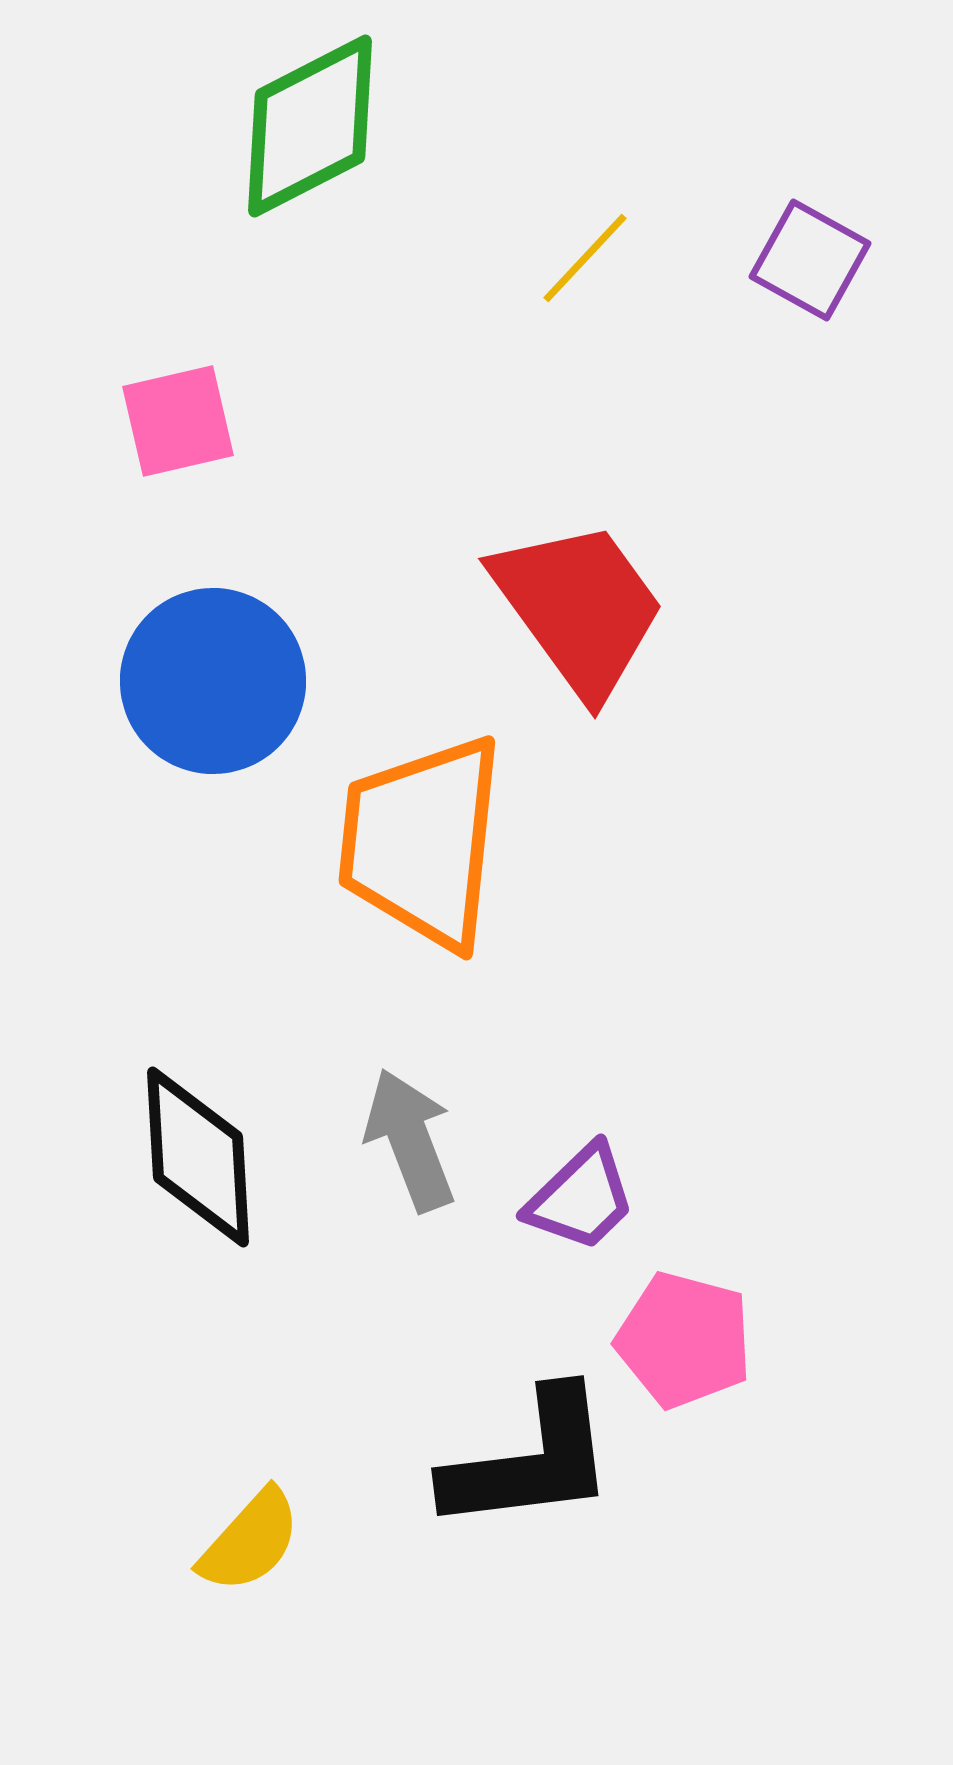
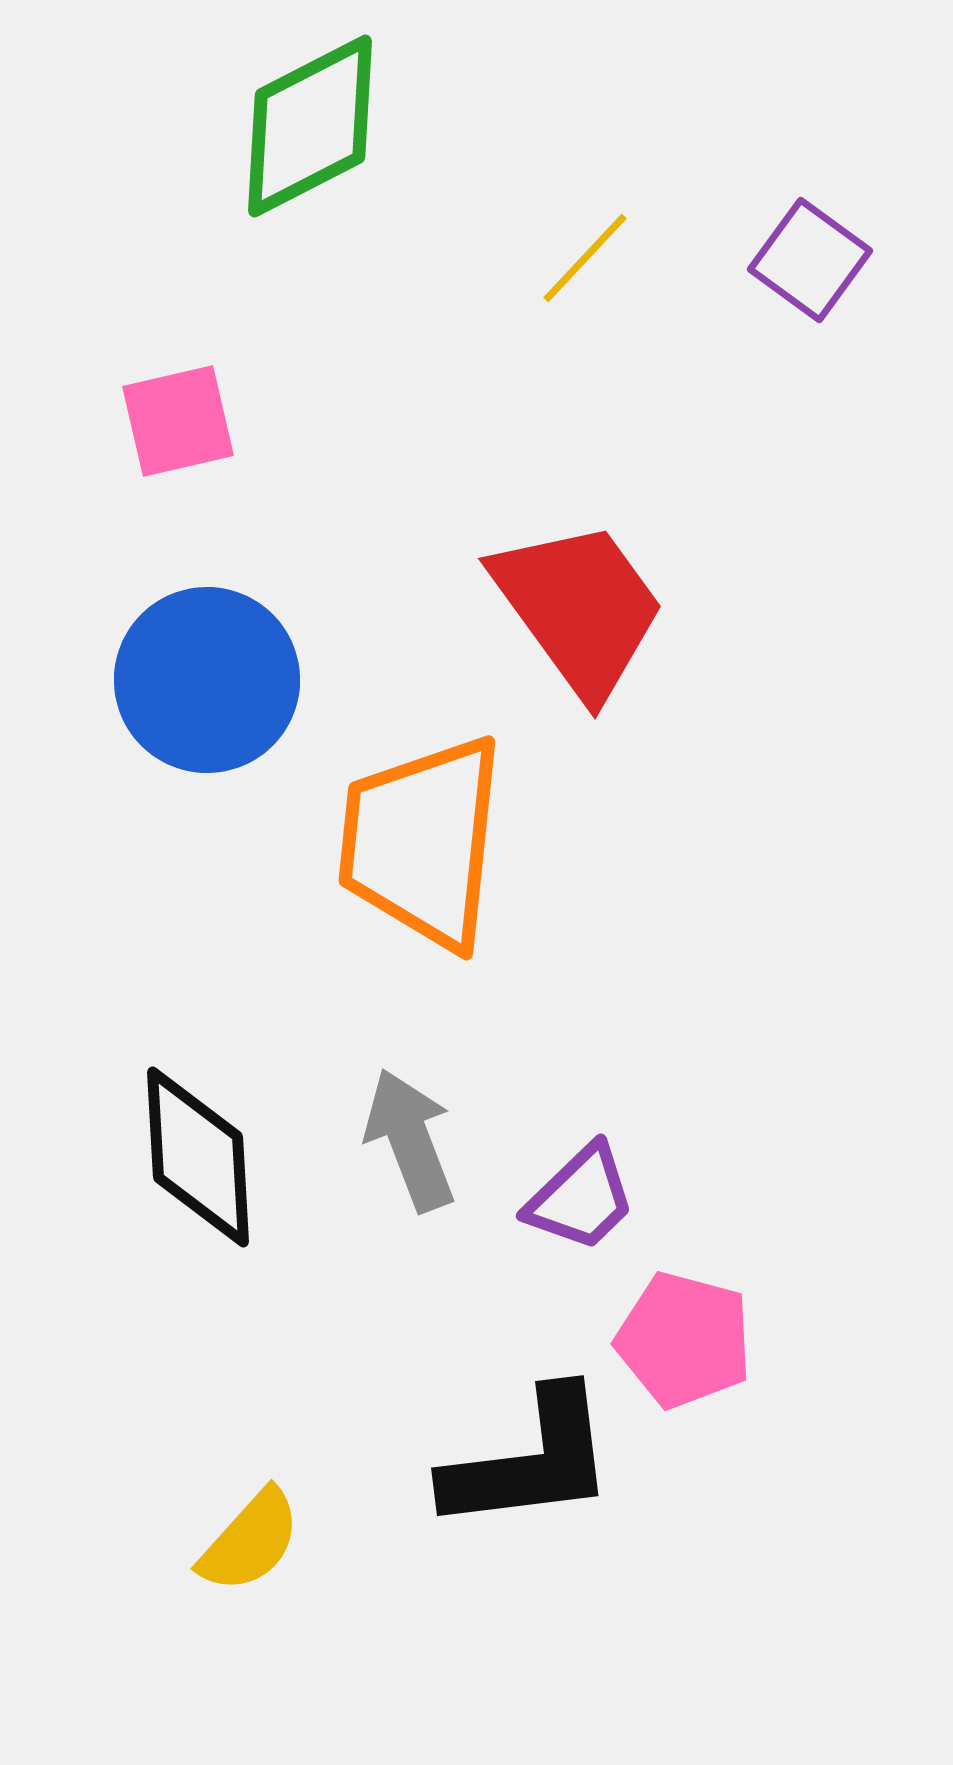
purple square: rotated 7 degrees clockwise
blue circle: moved 6 px left, 1 px up
